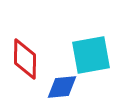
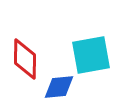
blue diamond: moved 3 px left
